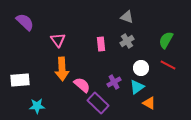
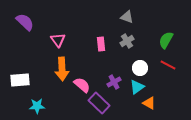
white circle: moved 1 px left
purple rectangle: moved 1 px right
